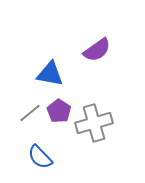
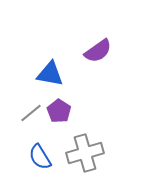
purple semicircle: moved 1 px right, 1 px down
gray line: moved 1 px right
gray cross: moved 9 px left, 30 px down
blue semicircle: rotated 12 degrees clockwise
